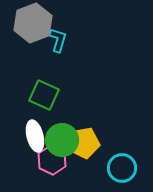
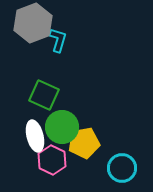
green circle: moved 13 px up
